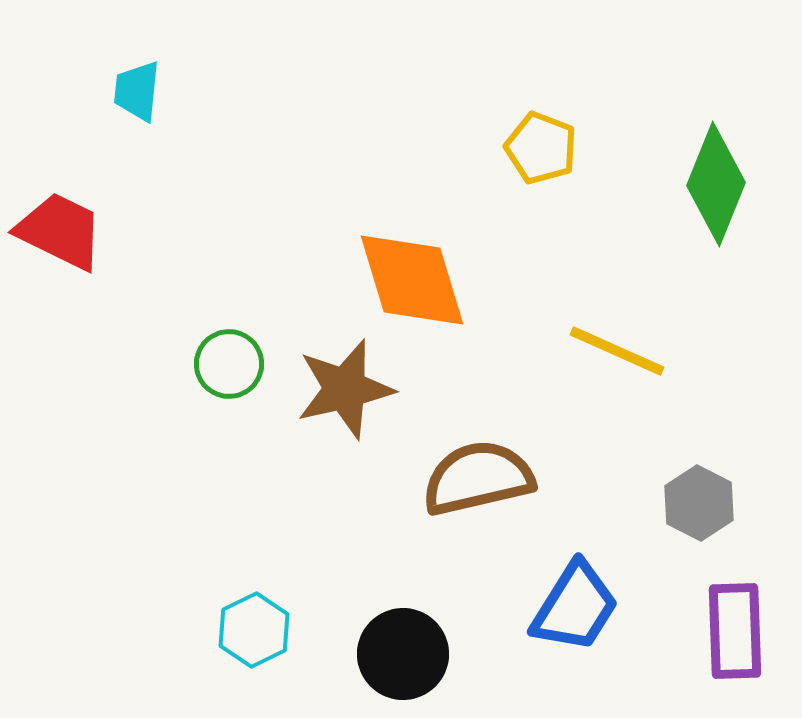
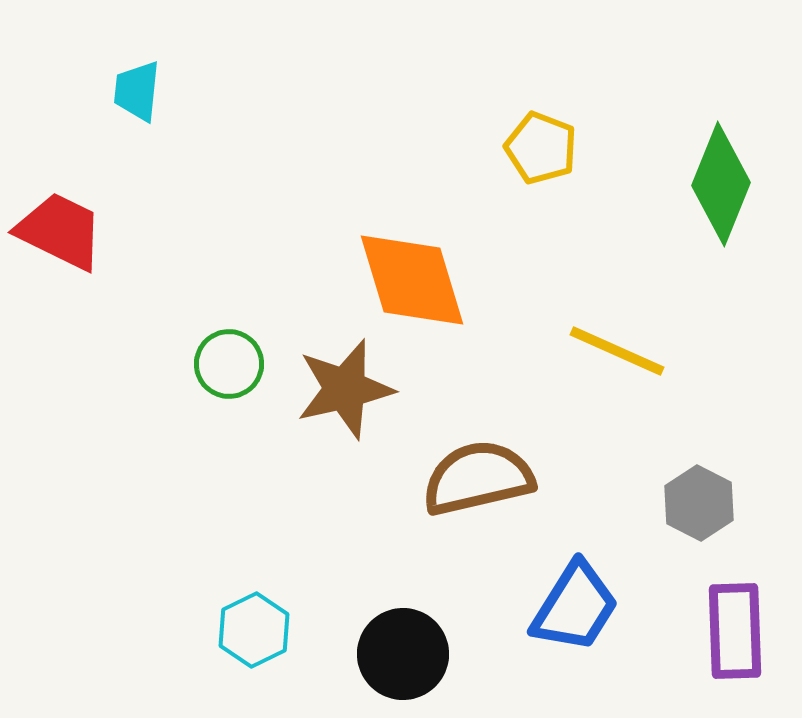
green diamond: moved 5 px right
